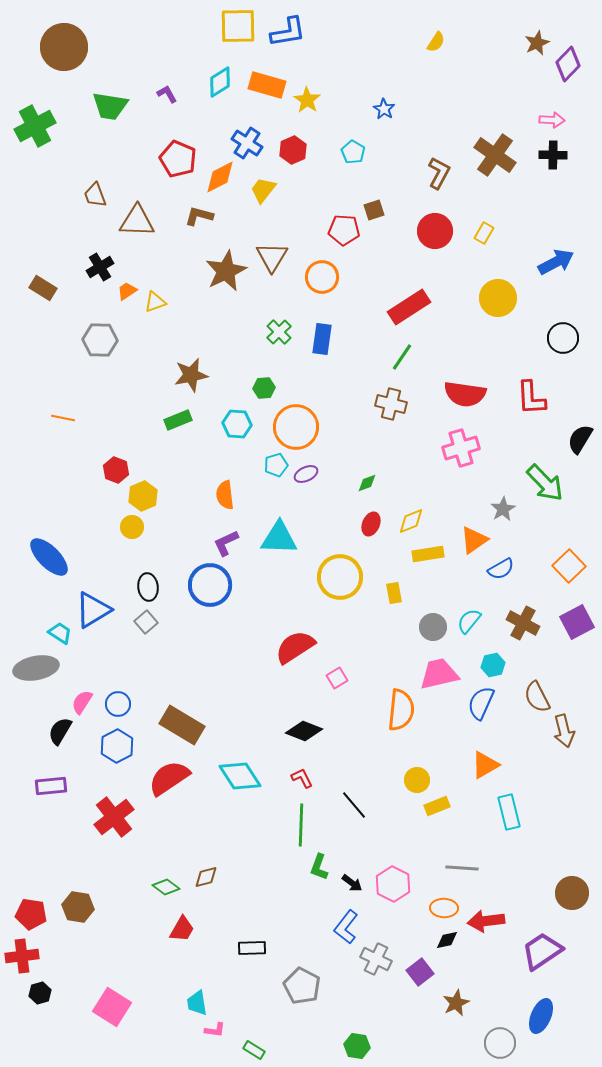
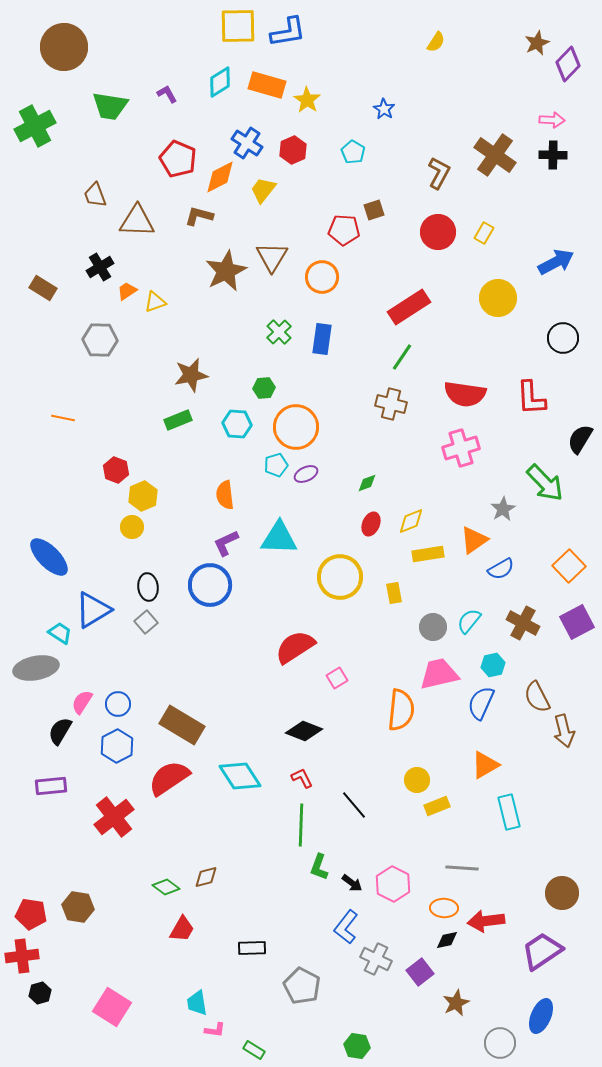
red circle at (435, 231): moved 3 px right, 1 px down
brown circle at (572, 893): moved 10 px left
